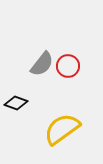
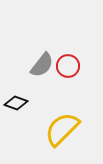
gray semicircle: moved 1 px down
yellow semicircle: rotated 9 degrees counterclockwise
